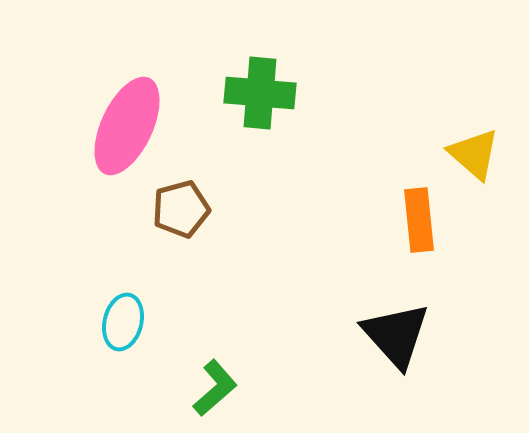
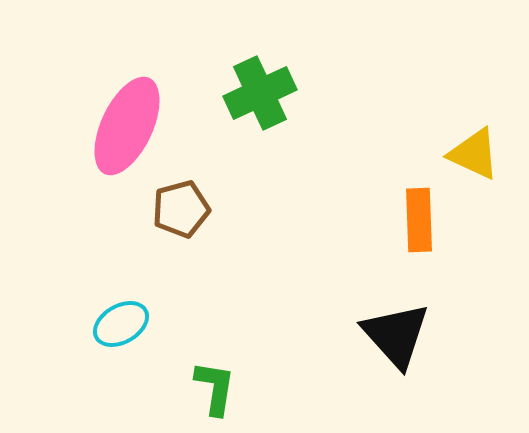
green cross: rotated 30 degrees counterclockwise
yellow triangle: rotated 16 degrees counterclockwise
orange rectangle: rotated 4 degrees clockwise
cyan ellipse: moved 2 px left, 2 px down; rotated 46 degrees clockwise
green L-shape: rotated 40 degrees counterclockwise
